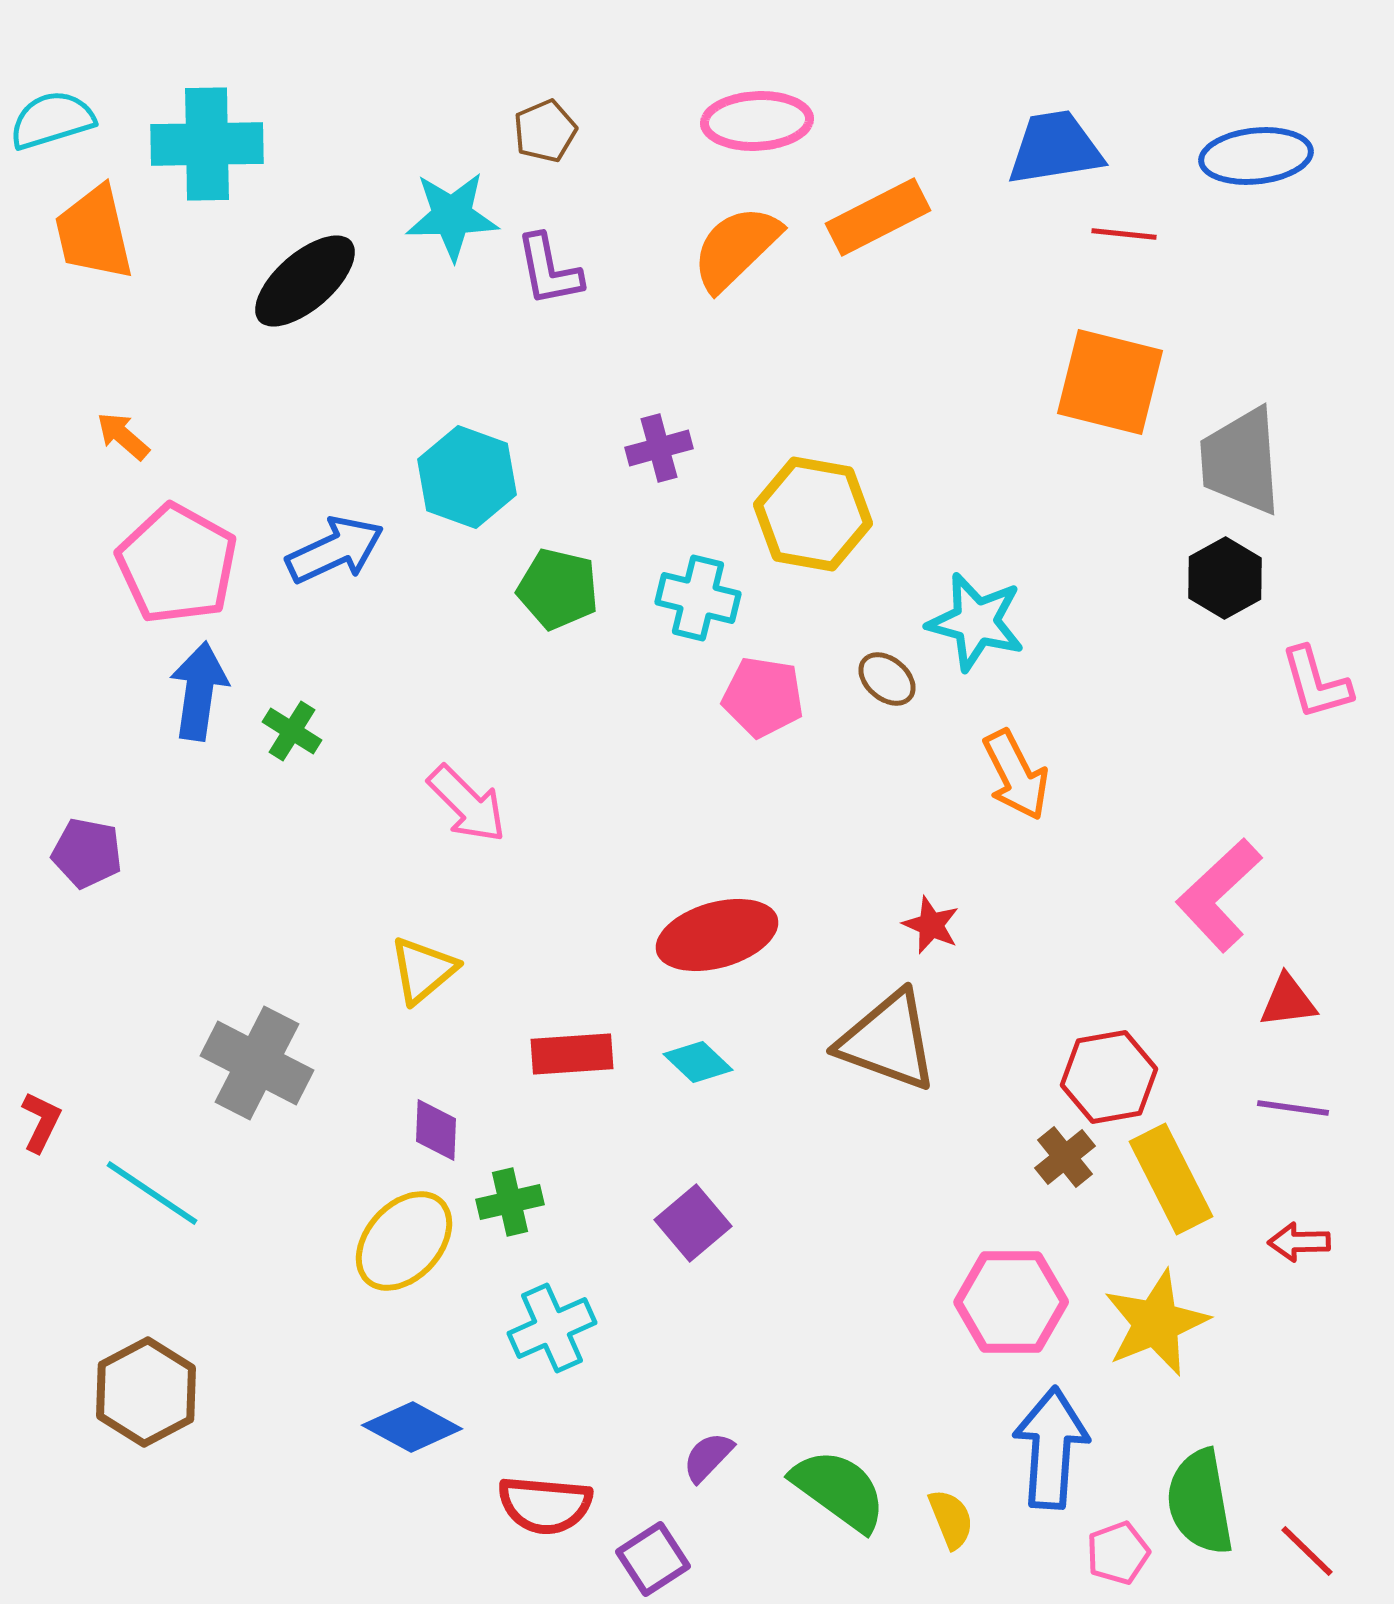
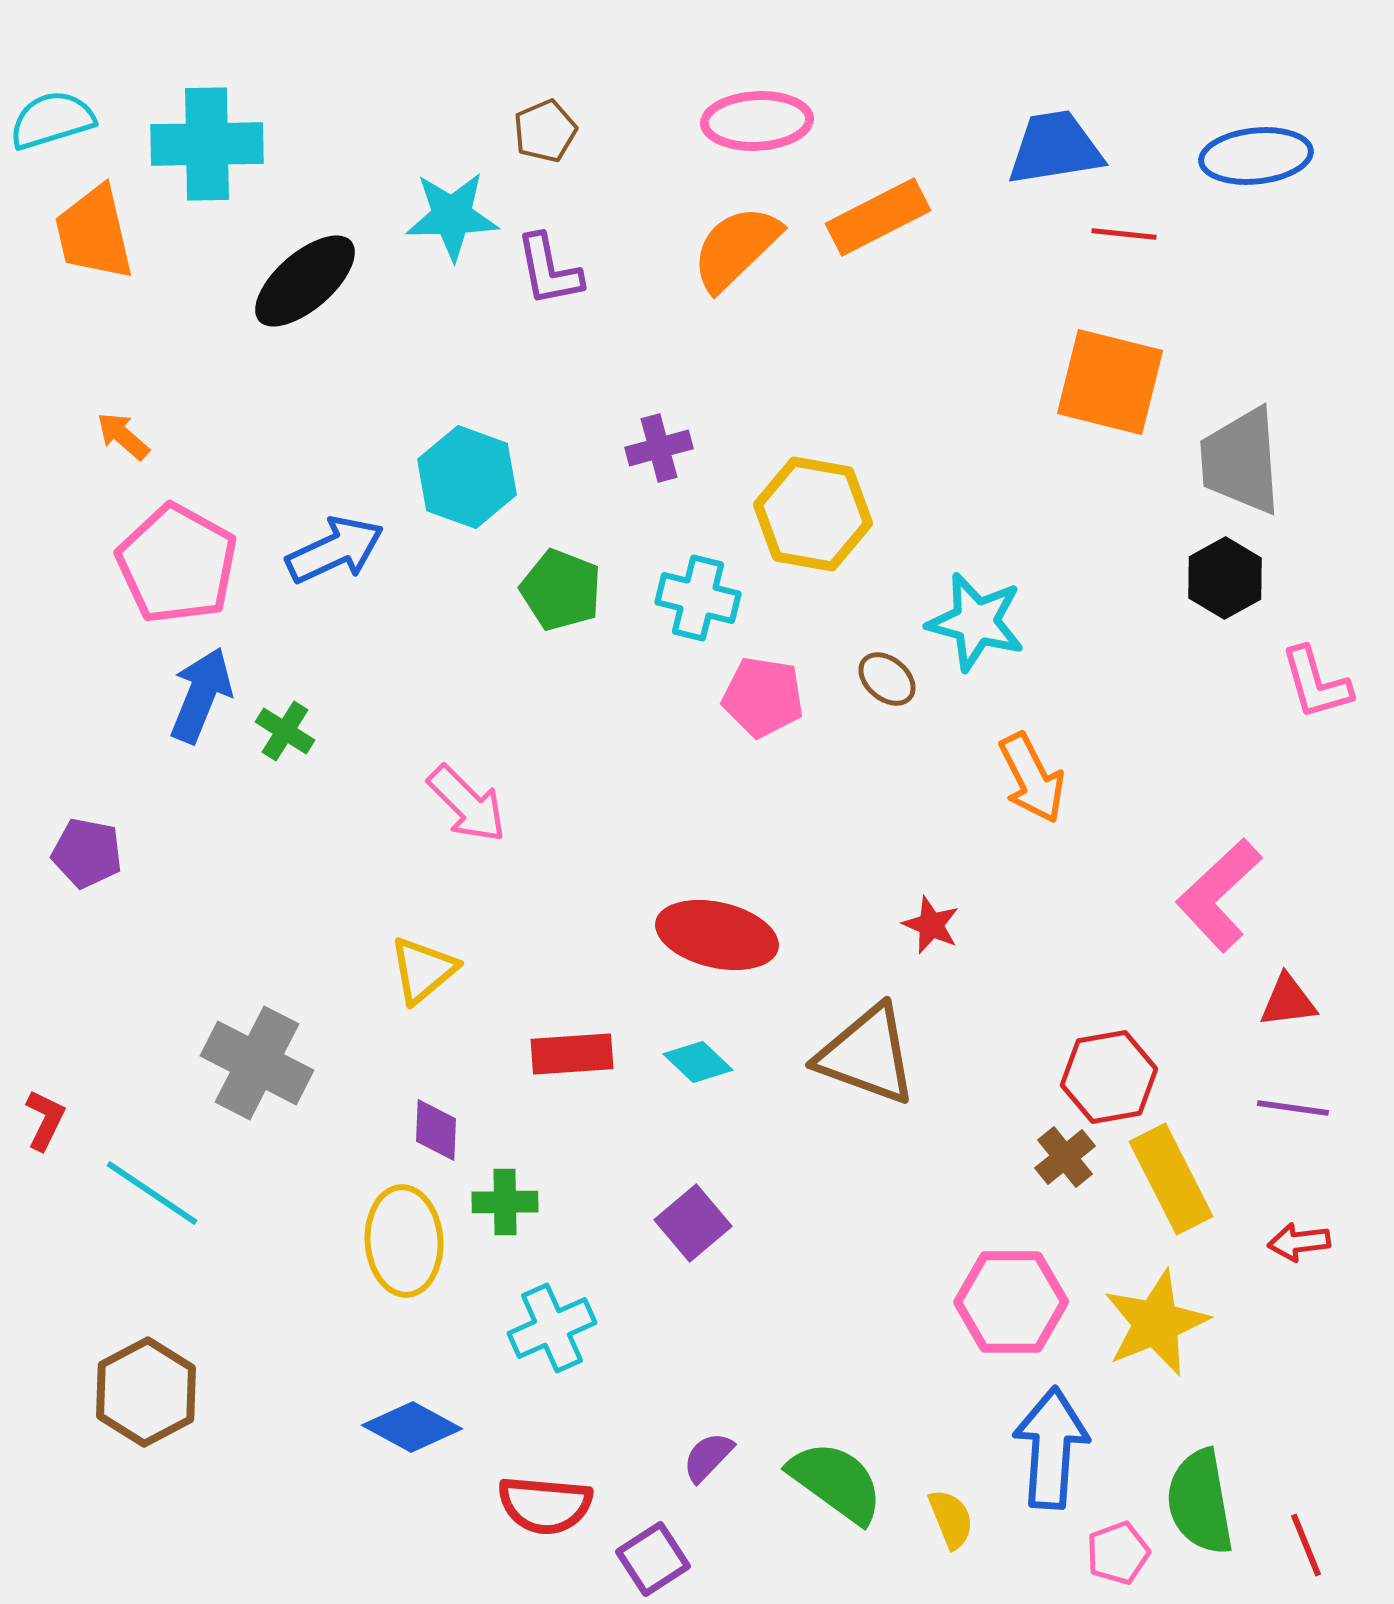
green pentagon at (558, 589): moved 3 px right, 1 px down; rotated 8 degrees clockwise
blue arrow at (199, 691): moved 2 px right, 4 px down; rotated 14 degrees clockwise
green cross at (292, 731): moved 7 px left
orange arrow at (1016, 775): moved 16 px right, 3 px down
red ellipse at (717, 935): rotated 29 degrees clockwise
brown triangle at (888, 1041): moved 21 px left, 14 px down
red L-shape at (41, 1122): moved 4 px right, 2 px up
green cross at (510, 1202): moved 5 px left; rotated 12 degrees clockwise
yellow ellipse at (404, 1241): rotated 46 degrees counterclockwise
red arrow at (1299, 1242): rotated 6 degrees counterclockwise
green semicircle at (839, 1490): moved 3 px left, 8 px up
red line at (1307, 1551): moved 1 px left, 6 px up; rotated 24 degrees clockwise
